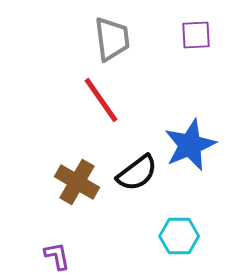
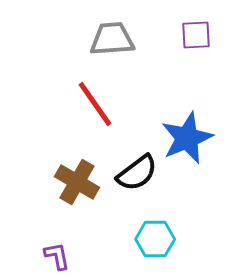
gray trapezoid: rotated 87 degrees counterclockwise
red line: moved 6 px left, 4 px down
blue star: moved 3 px left, 7 px up
cyan hexagon: moved 24 px left, 3 px down
